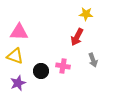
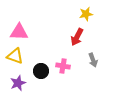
yellow star: rotated 16 degrees counterclockwise
